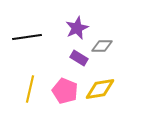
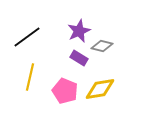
purple star: moved 2 px right, 3 px down
black line: rotated 28 degrees counterclockwise
gray diamond: rotated 15 degrees clockwise
yellow line: moved 12 px up
